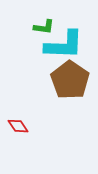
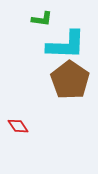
green L-shape: moved 2 px left, 8 px up
cyan L-shape: moved 2 px right
